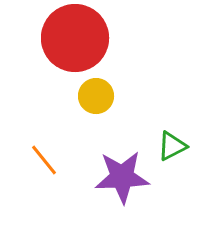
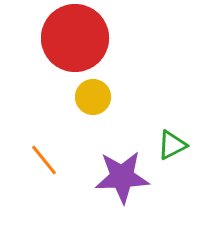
yellow circle: moved 3 px left, 1 px down
green triangle: moved 1 px up
